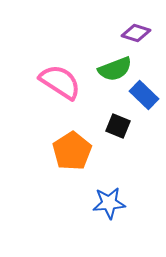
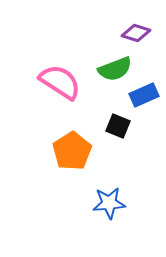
blue rectangle: rotated 68 degrees counterclockwise
